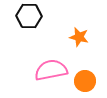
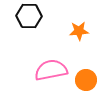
orange star: moved 6 px up; rotated 18 degrees counterclockwise
orange circle: moved 1 px right, 1 px up
